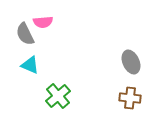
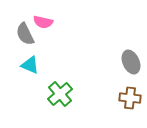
pink semicircle: rotated 18 degrees clockwise
green cross: moved 2 px right, 2 px up
